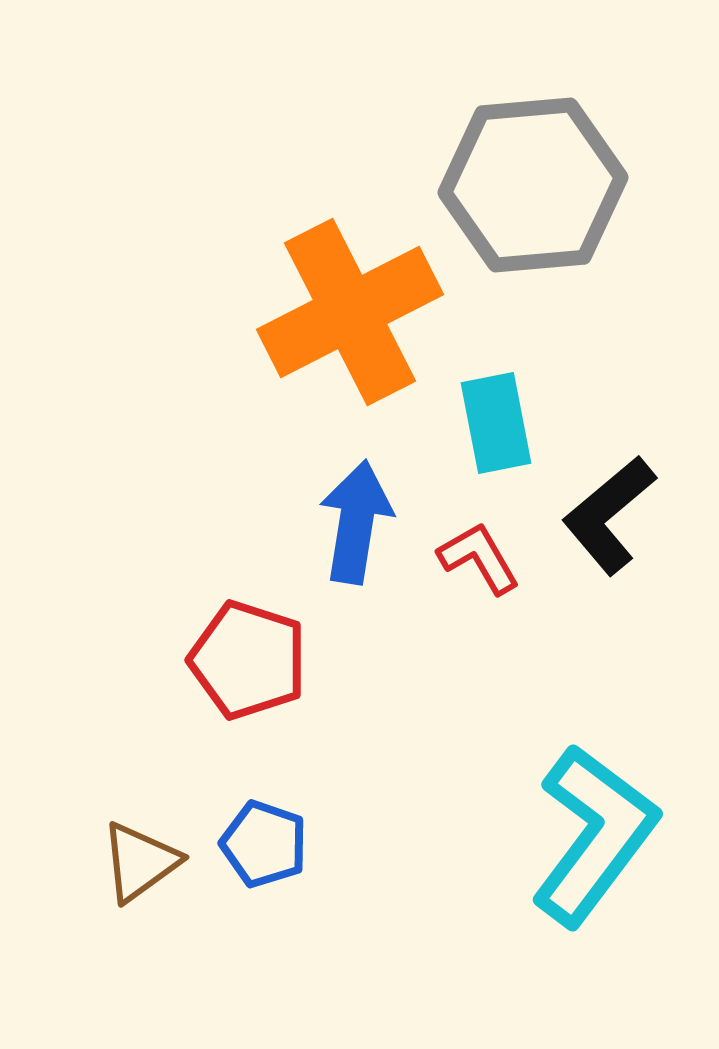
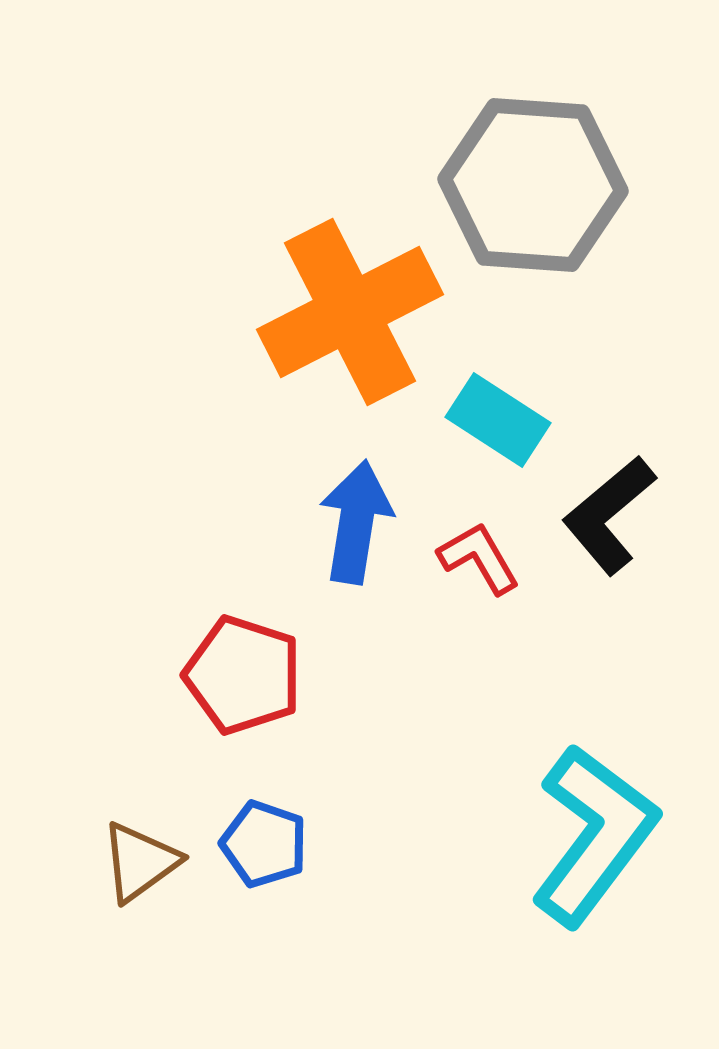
gray hexagon: rotated 9 degrees clockwise
cyan rectangle: moved 2 px right, 3 px up; rotated 46 degrees counterclockwise
red pentagon: moved 5 px left, 15 px down
